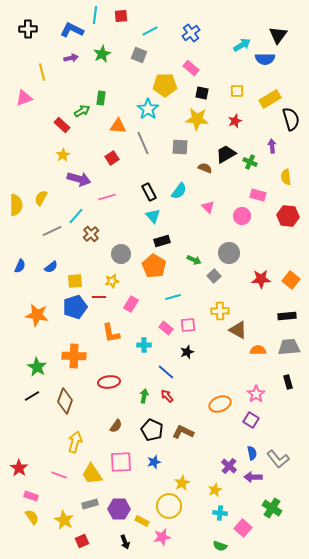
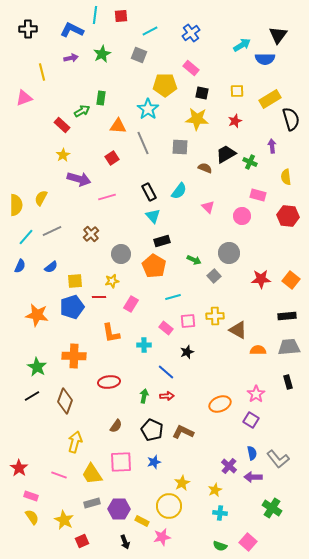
cyan line at (76, 216): moved 50 px left, 21 px down
blue pentagon at (75, 307): moved 3 px left
yellow cross at (220, 311): moved 5 px left, 5 px down
pink square at (188, 325): moved 4 px up
red arrow at (167, 396): rotated 128 degrees clockwise
gray rectangle at (90, 504): moved 2 px right, 1 px up
pink square at (243, 528): moved 5 px right, 14 px down
